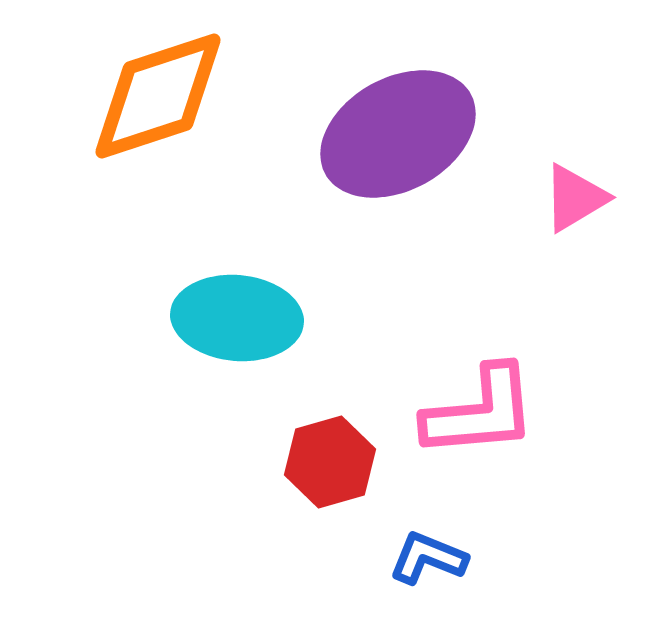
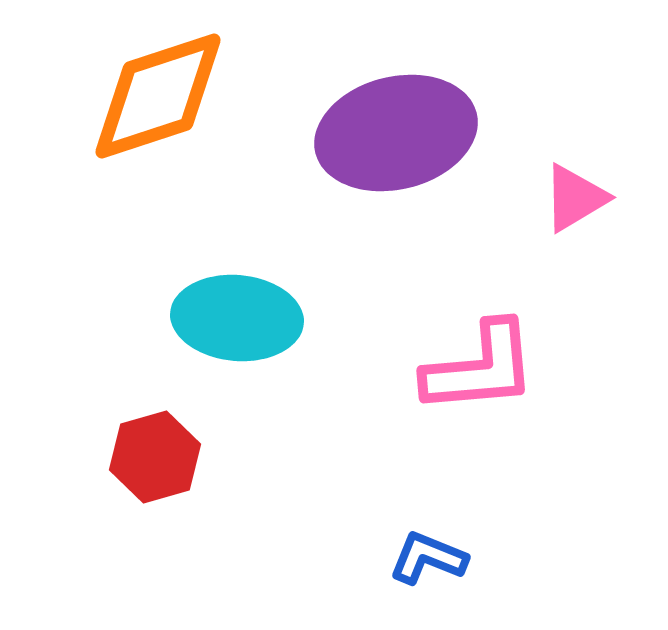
purple ellipse: moved 2 px left, 1 px up; rotated 15 degrees clockwise
pink L-shape: moved 44 px up
red hexagon: moved 175 px left, 5 px up
